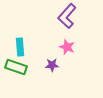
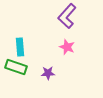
purple star: moved 4 px left, 8 px down
